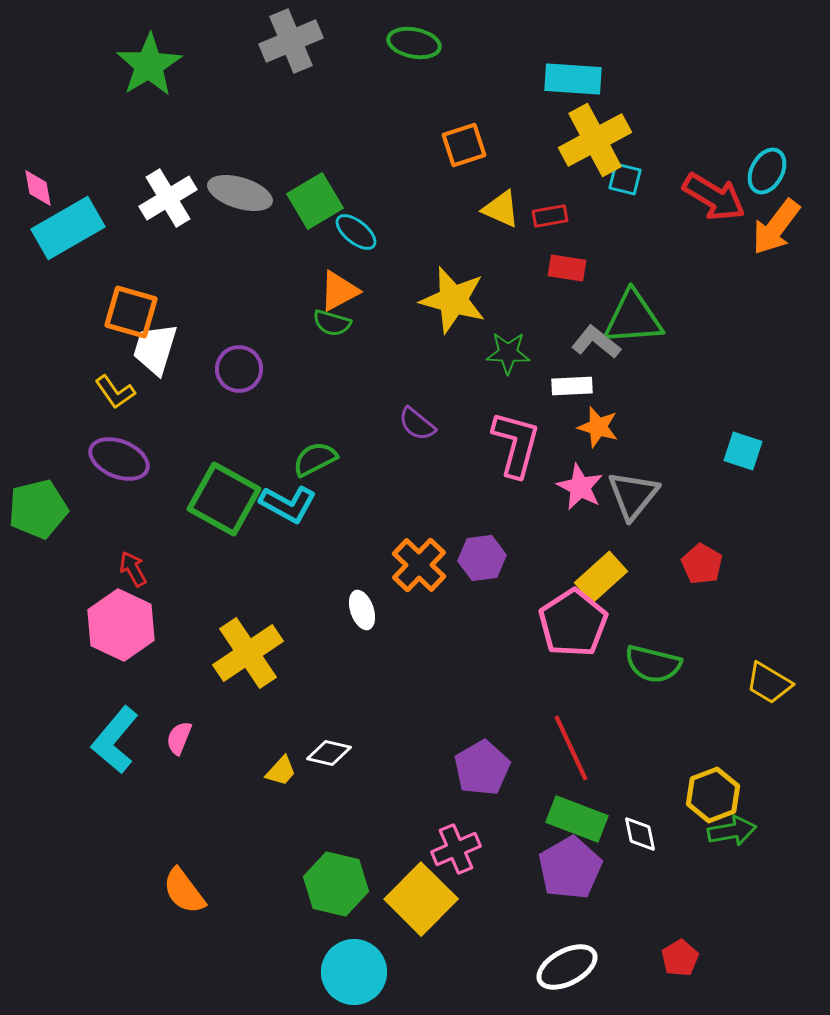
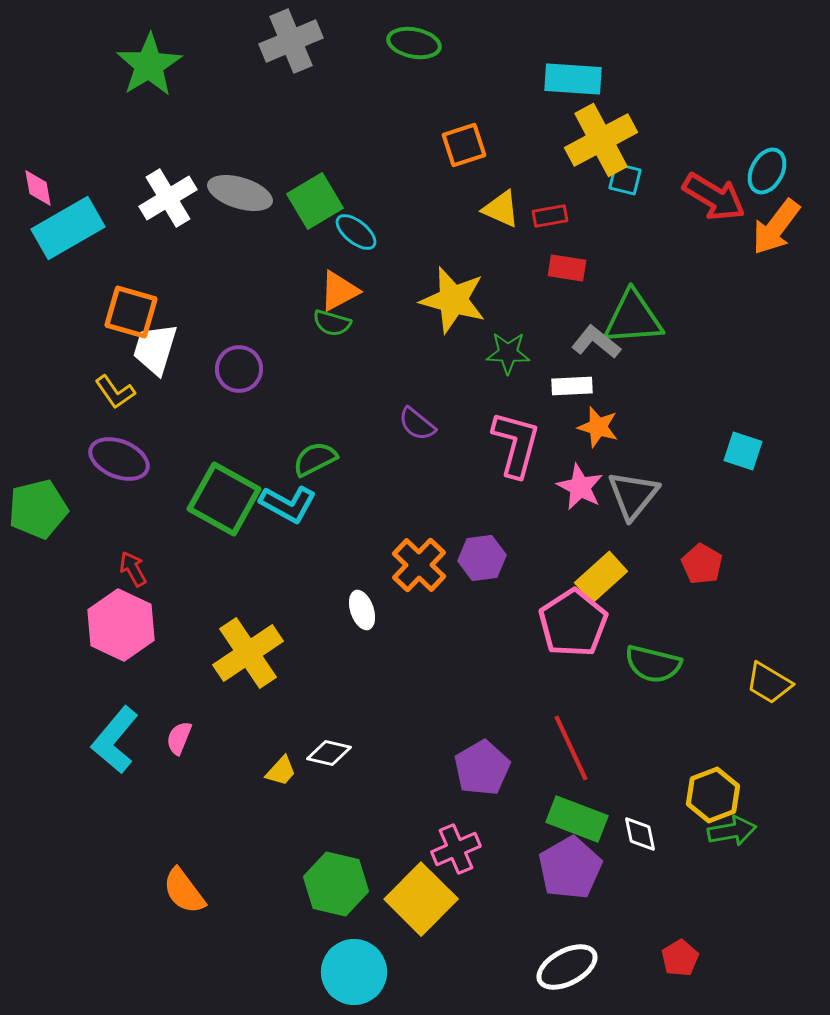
yellow cross at (595, 140): moved 6 px right
